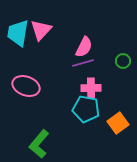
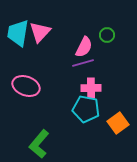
pink triangle: moved 1 px left, 2 px down
green circle: moved 16 px left, 26 px up
